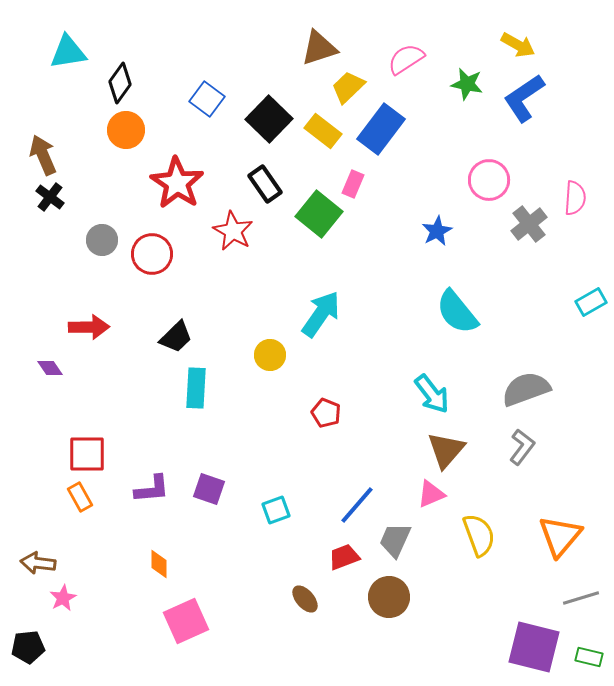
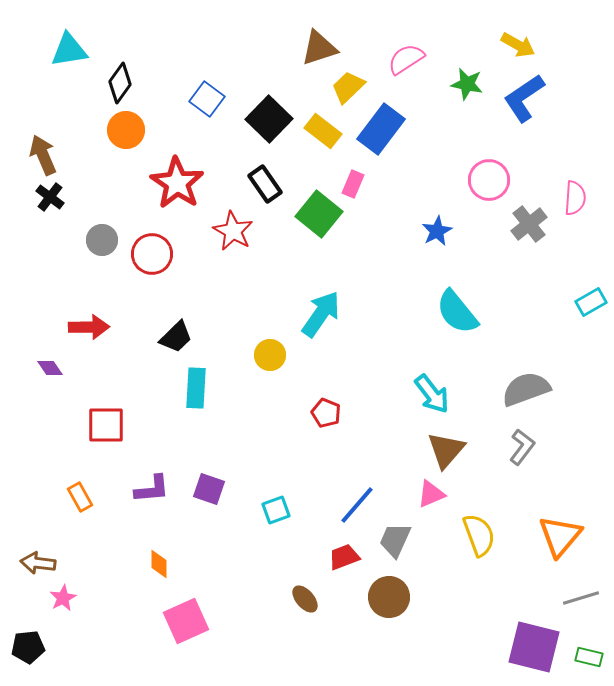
cyan triangle at (68, 52): moved 1 px right, 2 px up
red square at (87, 454): moved 19 px right, 29 px up
